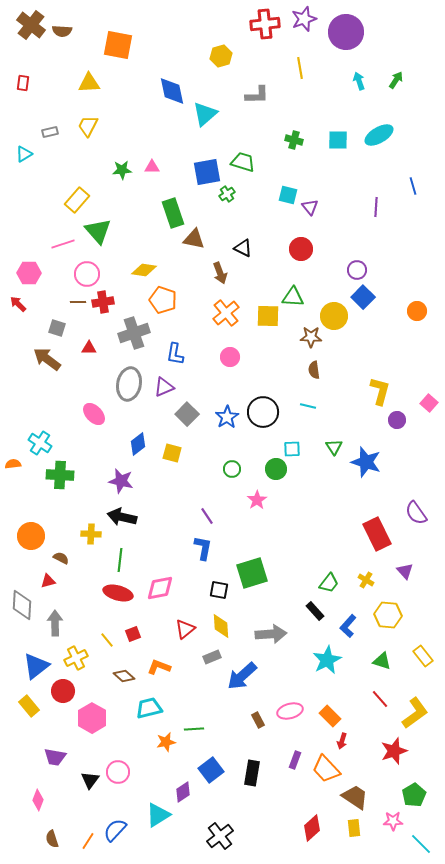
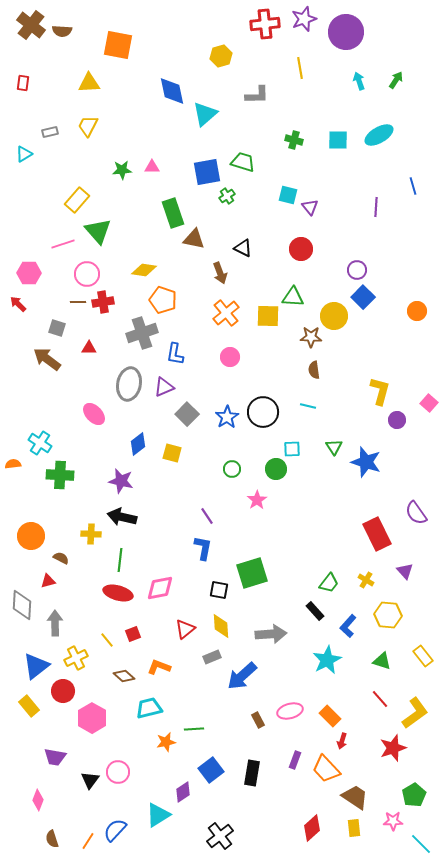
green cross at (227, 194): moved 2 px down
gray cross at (134, 333): moved 8 px right
red star at (394, 751): moved 1 px left, 3 px up
